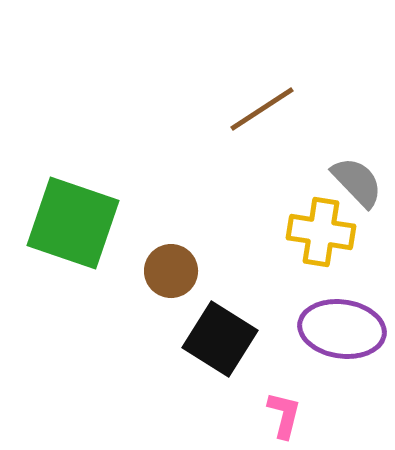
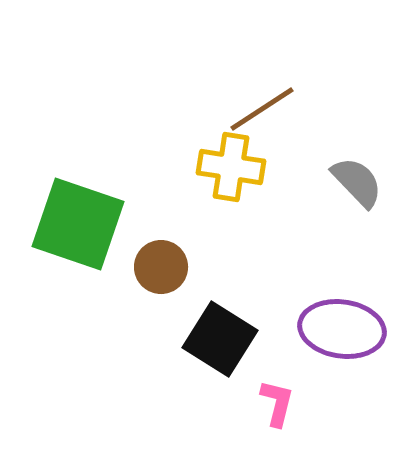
green square: moved 5 px right, 1 px down
yellow cross: moved 90 px left, 65 px up
brown circle: moved 10 px left, 4 px up
pink L-shape: moved 7 px left, 12 px up
